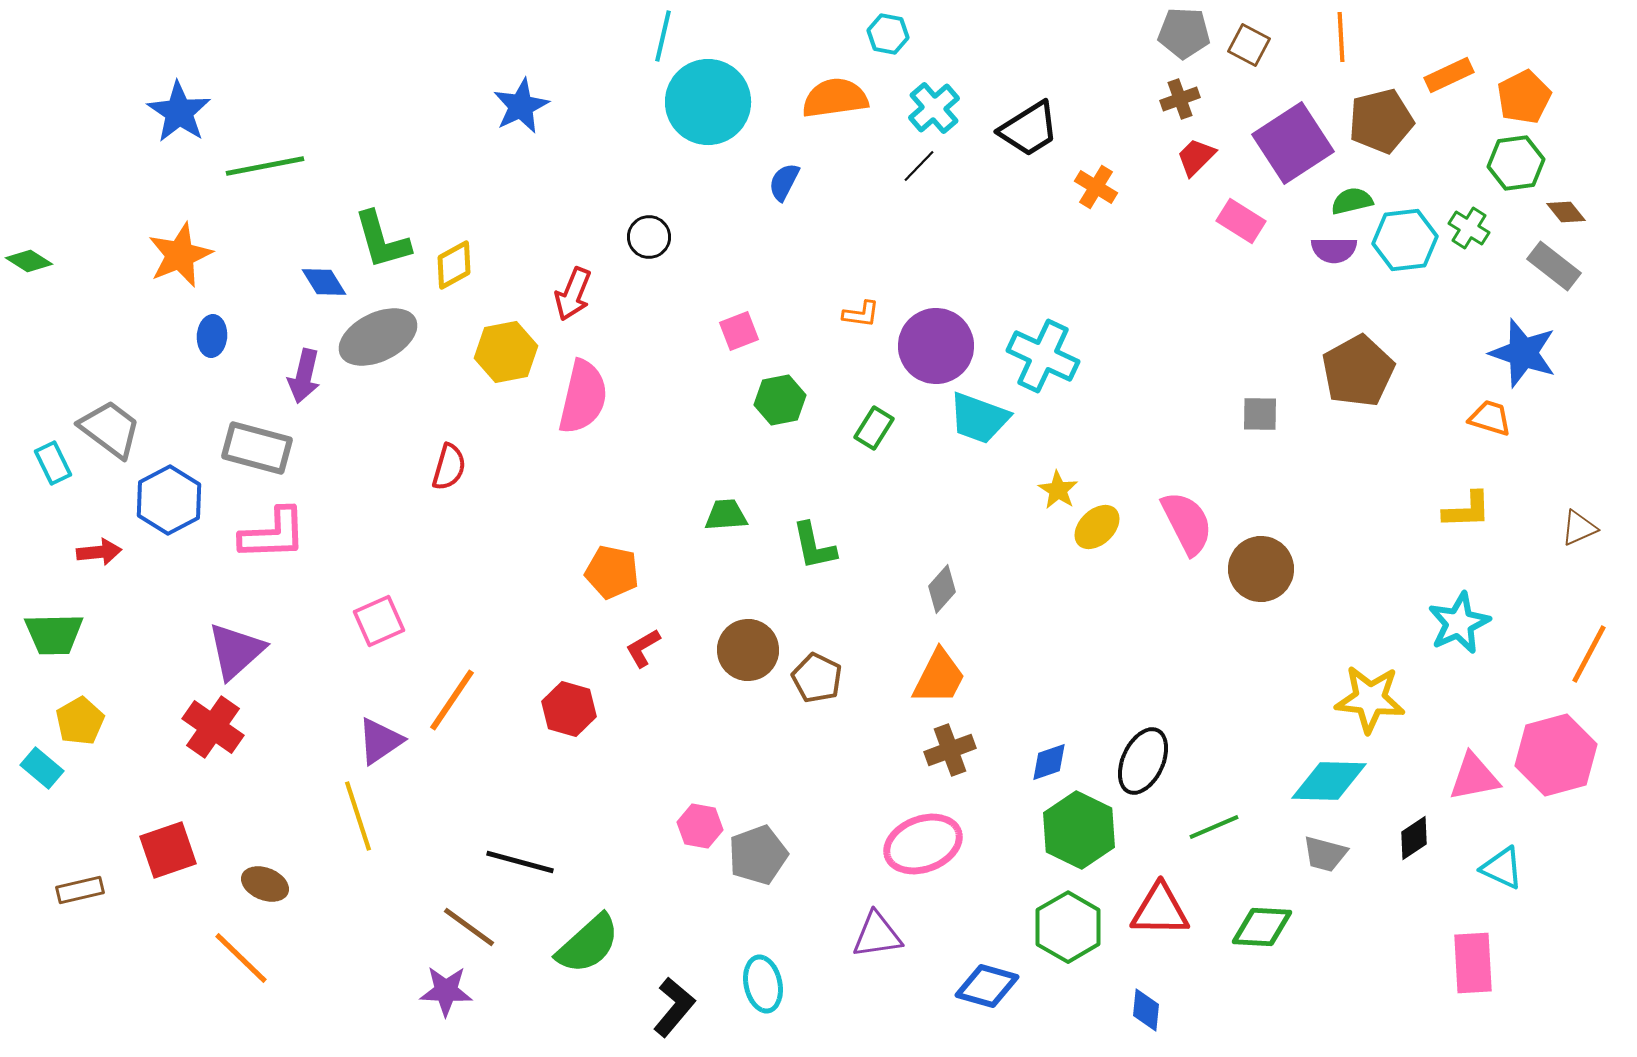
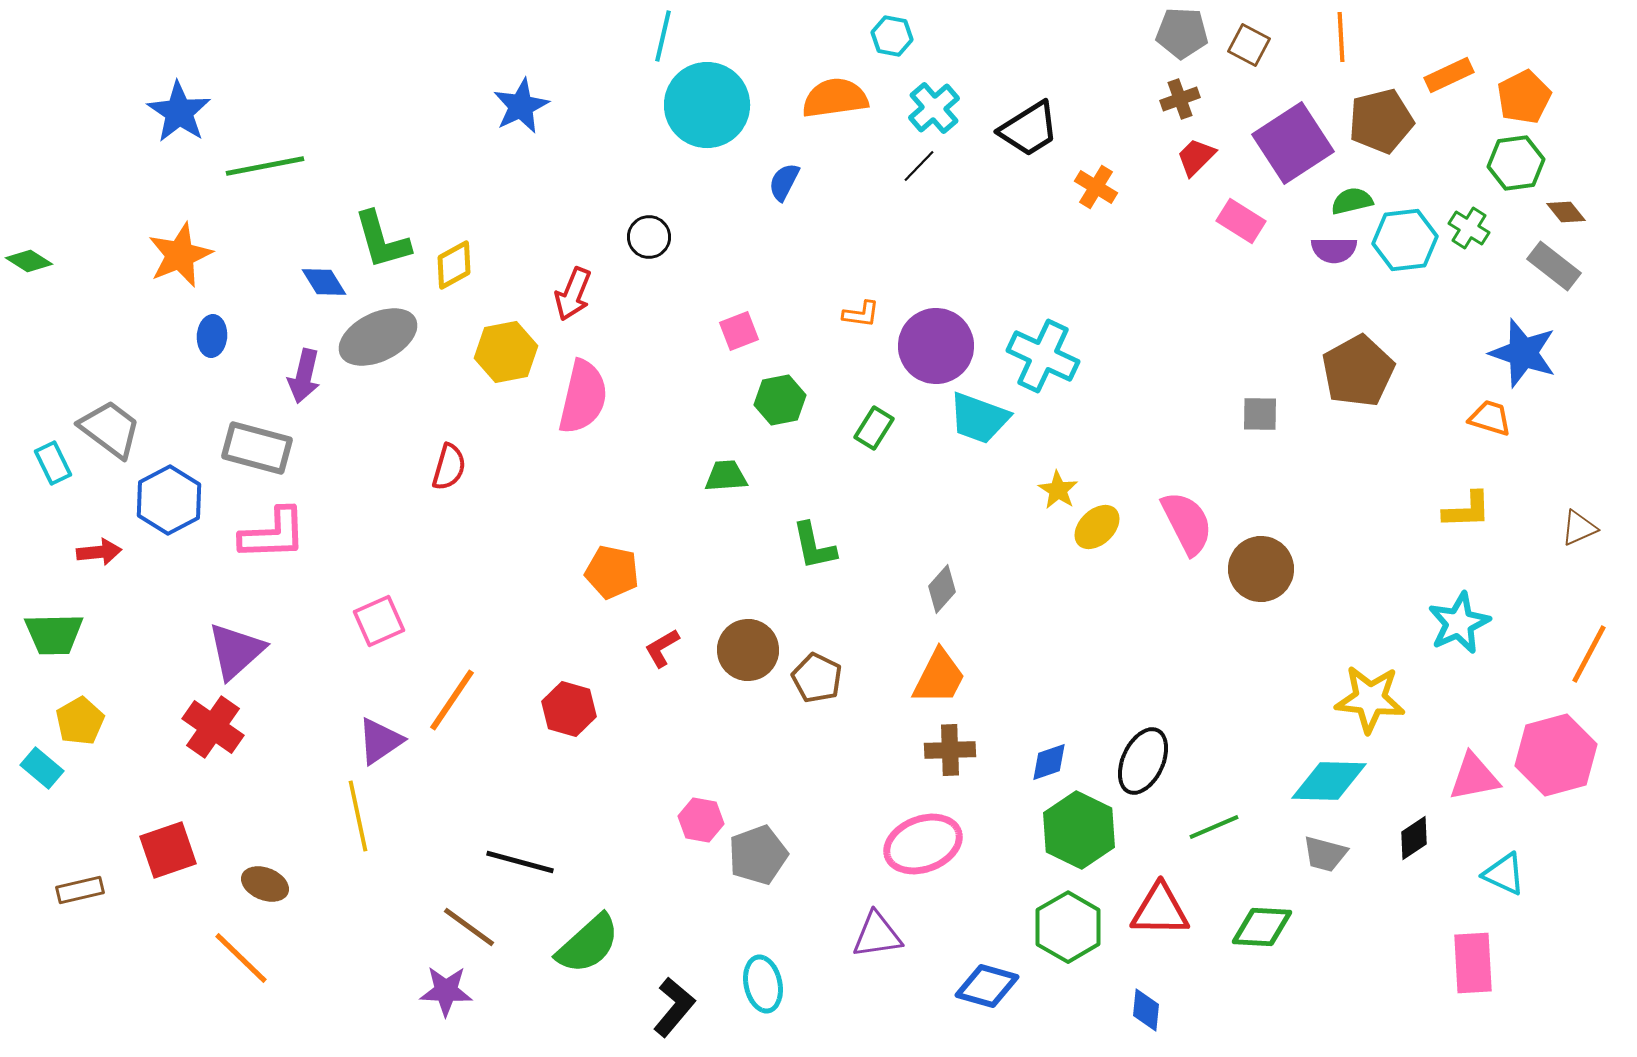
gray pentagon at (1184, 33): moved 2 px left
cyan hexagon at (888, 34): moved 4 px right, 2 px down
cyan circle at (708, 102): moved 1 px left, 3 px down
green trapezoid at (726, 515): moved 39 px up
red L-shape at (643, 648): moved 19 px right
brown cross at (950, 750): rotated 18 degrees clockwise
yellow line at (358, 816): rotated 6 degrees clockwise
pink hexagon at (700, 826): moved 1 px right, 6 px up
cyan triangle at (1502, 868): moved 2 px right, 6 px down
